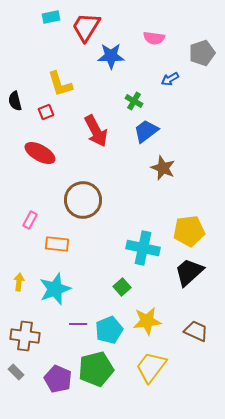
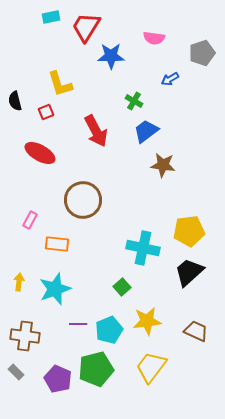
brown star: moved 3 px up; rotated 15 degrees counterclockwise
